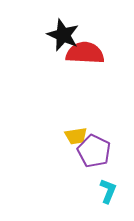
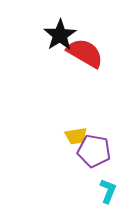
black star: moved 3 px left; rotated 16 degrees clockwise
red semicircle: rotated 27 degrees clockwise
purple pentagon: rotated 16 degrees counterclockwise
